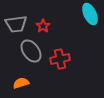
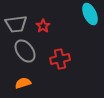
gray ellipse: moved 6 px left
orange semicircle: moved 2 px right
